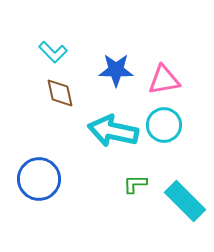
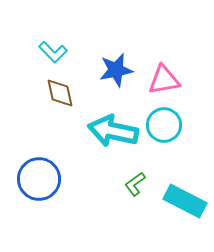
blue star: rotated 12 degrees counterclockwise
green L-shape: rotated 35 degrees counterclockwise
cyan rectangle: rotated 18 degrees counterclockwise
